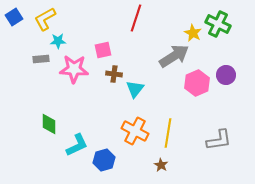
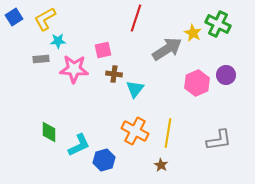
gray arrow: moved 7 px left, 7 px up
green diamond: moved 8 px down
cyan L-shape: moved 2 px right
